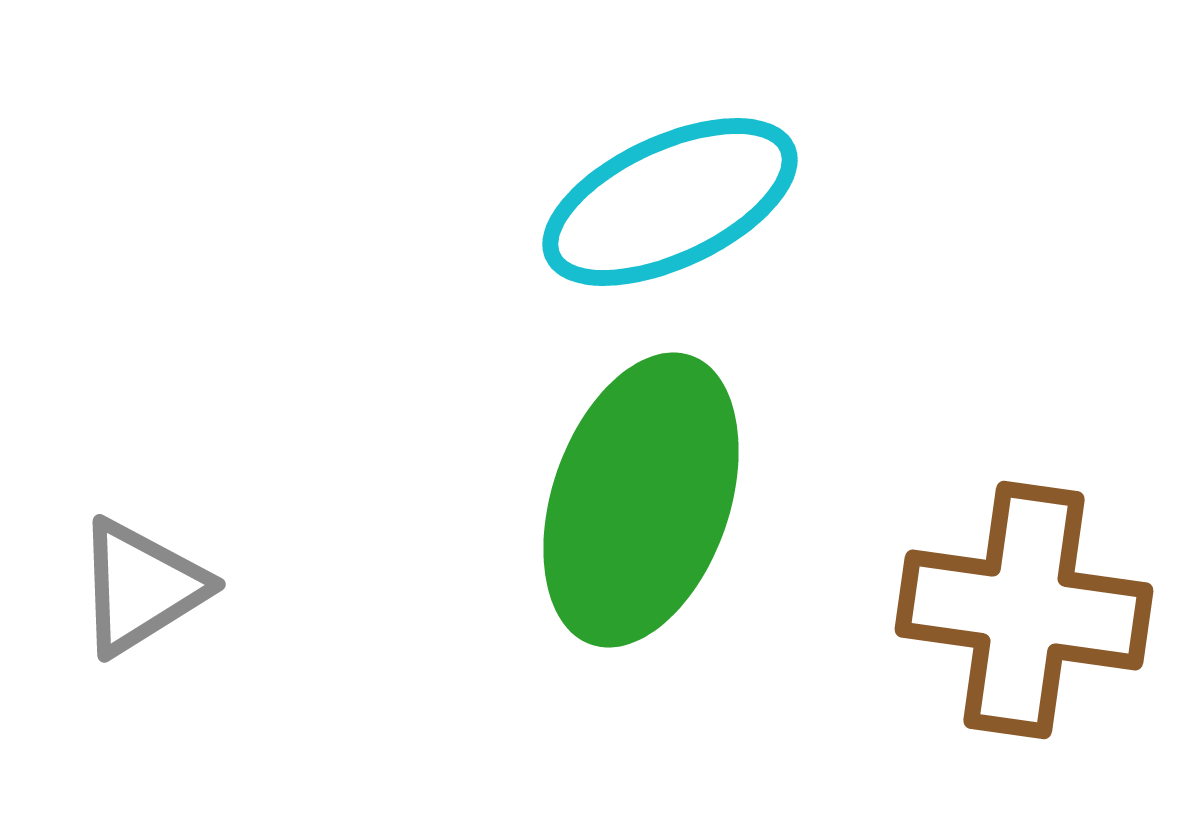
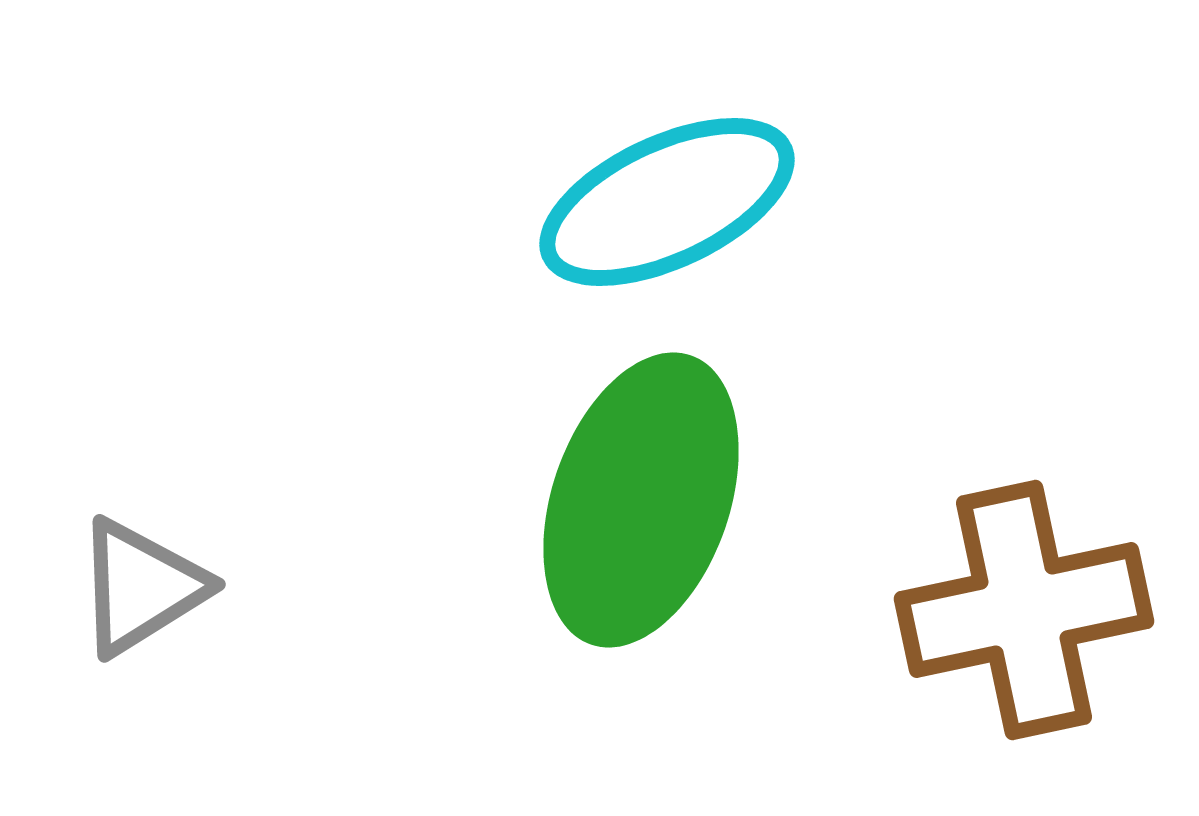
cyan ellipse: moved 3 px left
brown cross: rotated 20 degrees counterclockwise
